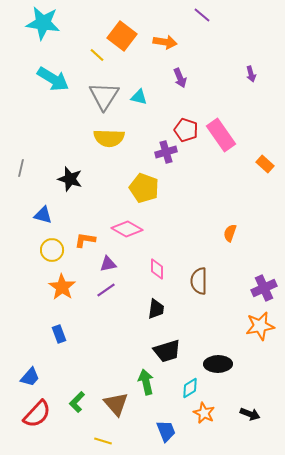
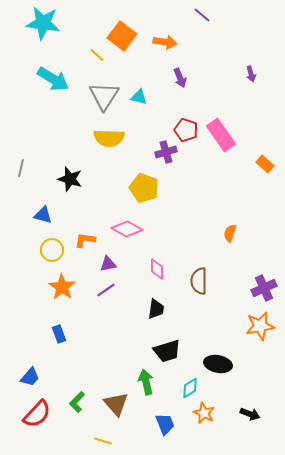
black ellipse at (218, 364): rotated 12 degrees clockwise
blue trapezoid at (166, 431): moved 1 px left, 7 px up
